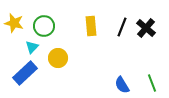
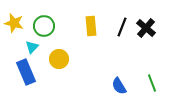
yellow circle: moved 1 px right, 1 px down
blue rectangle: moved 1 px right, 1 px up; rotated 70 degrees counterclockwise
blue semicircle: moved 3 px left, 1 px down
